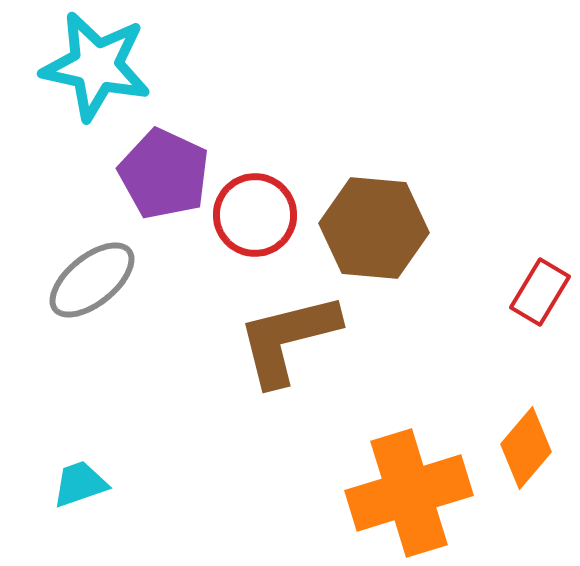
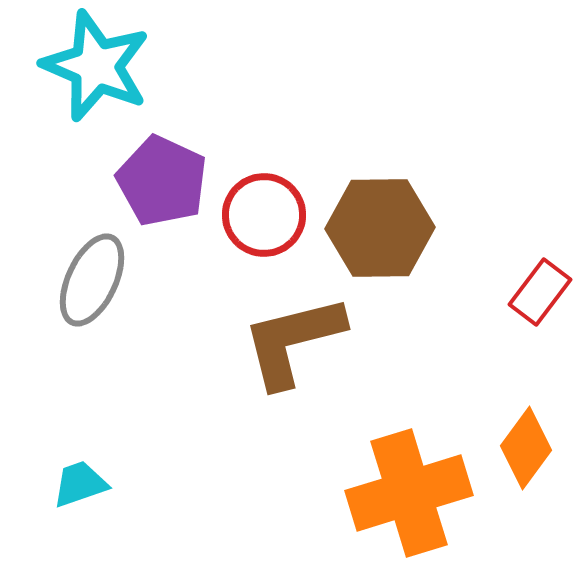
cyan star: rotated 11 degrees clockwise
purple pentagon: moved 2 px left, 7 px down
red circle: moved 9 px right
brown hexagon: moved 6 px right; rotated 6 degrees counterclockwise
gray ellipse: rotated 26 degrees counterclockwise
red rectangle: rotated 6 degrees clockwise
brown L-shape: moved 5 px right, 2 px down
orange diamond: rotated 4 degrees counterclockwise
